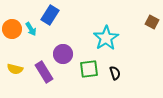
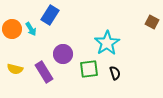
cyan star: moved 1 px right, 5 px down
